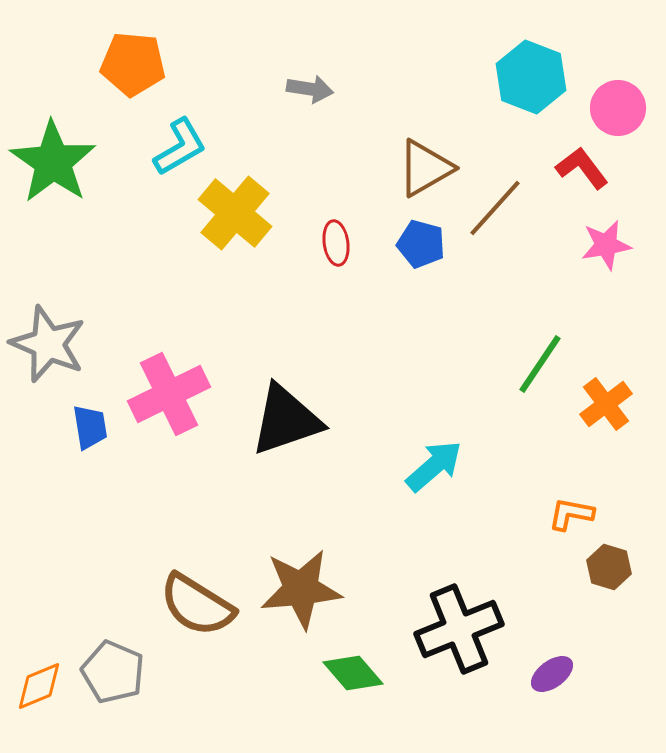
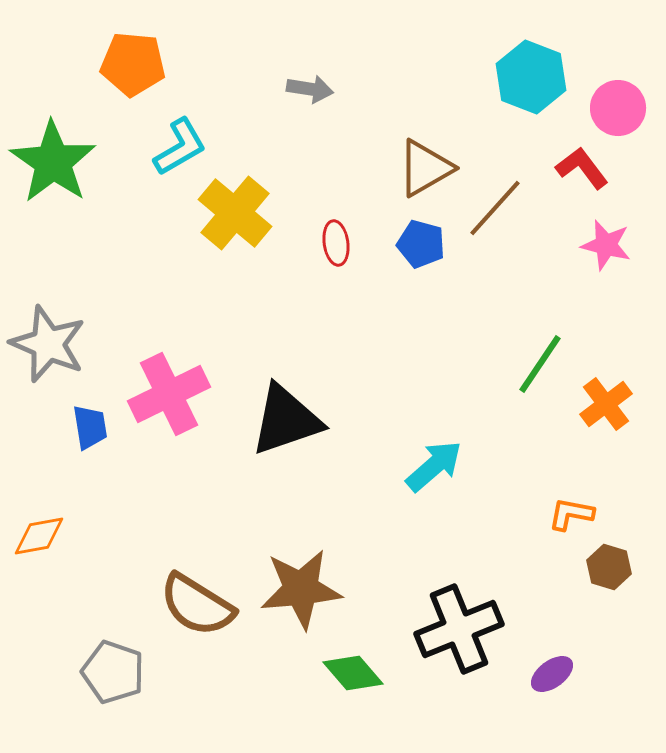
pink star: rotated 24 degrees clockwise
gray pentagon: rotated 4 degrees counterclockwise
orange diamond: moved 150 px up; rotated 12 degrees clockwise
